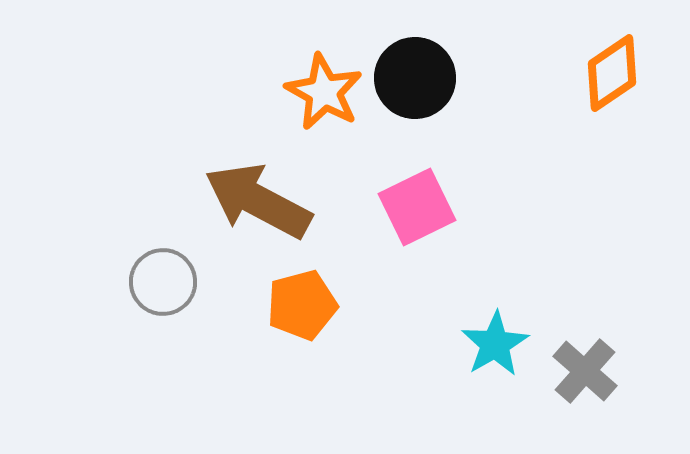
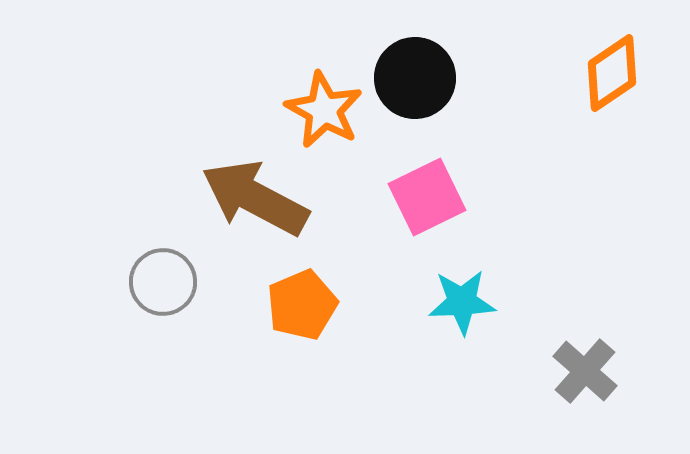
orange star: moved 18 px down
brown arrow: moved 3 px left, 3 px up
pink square: moved 10 px right, 10 px up
orange pentagon: rotated 8 degrees counterclockwise
cyan star: moved 33 px left, 42 px up; rotated 28 degrees clockwise
